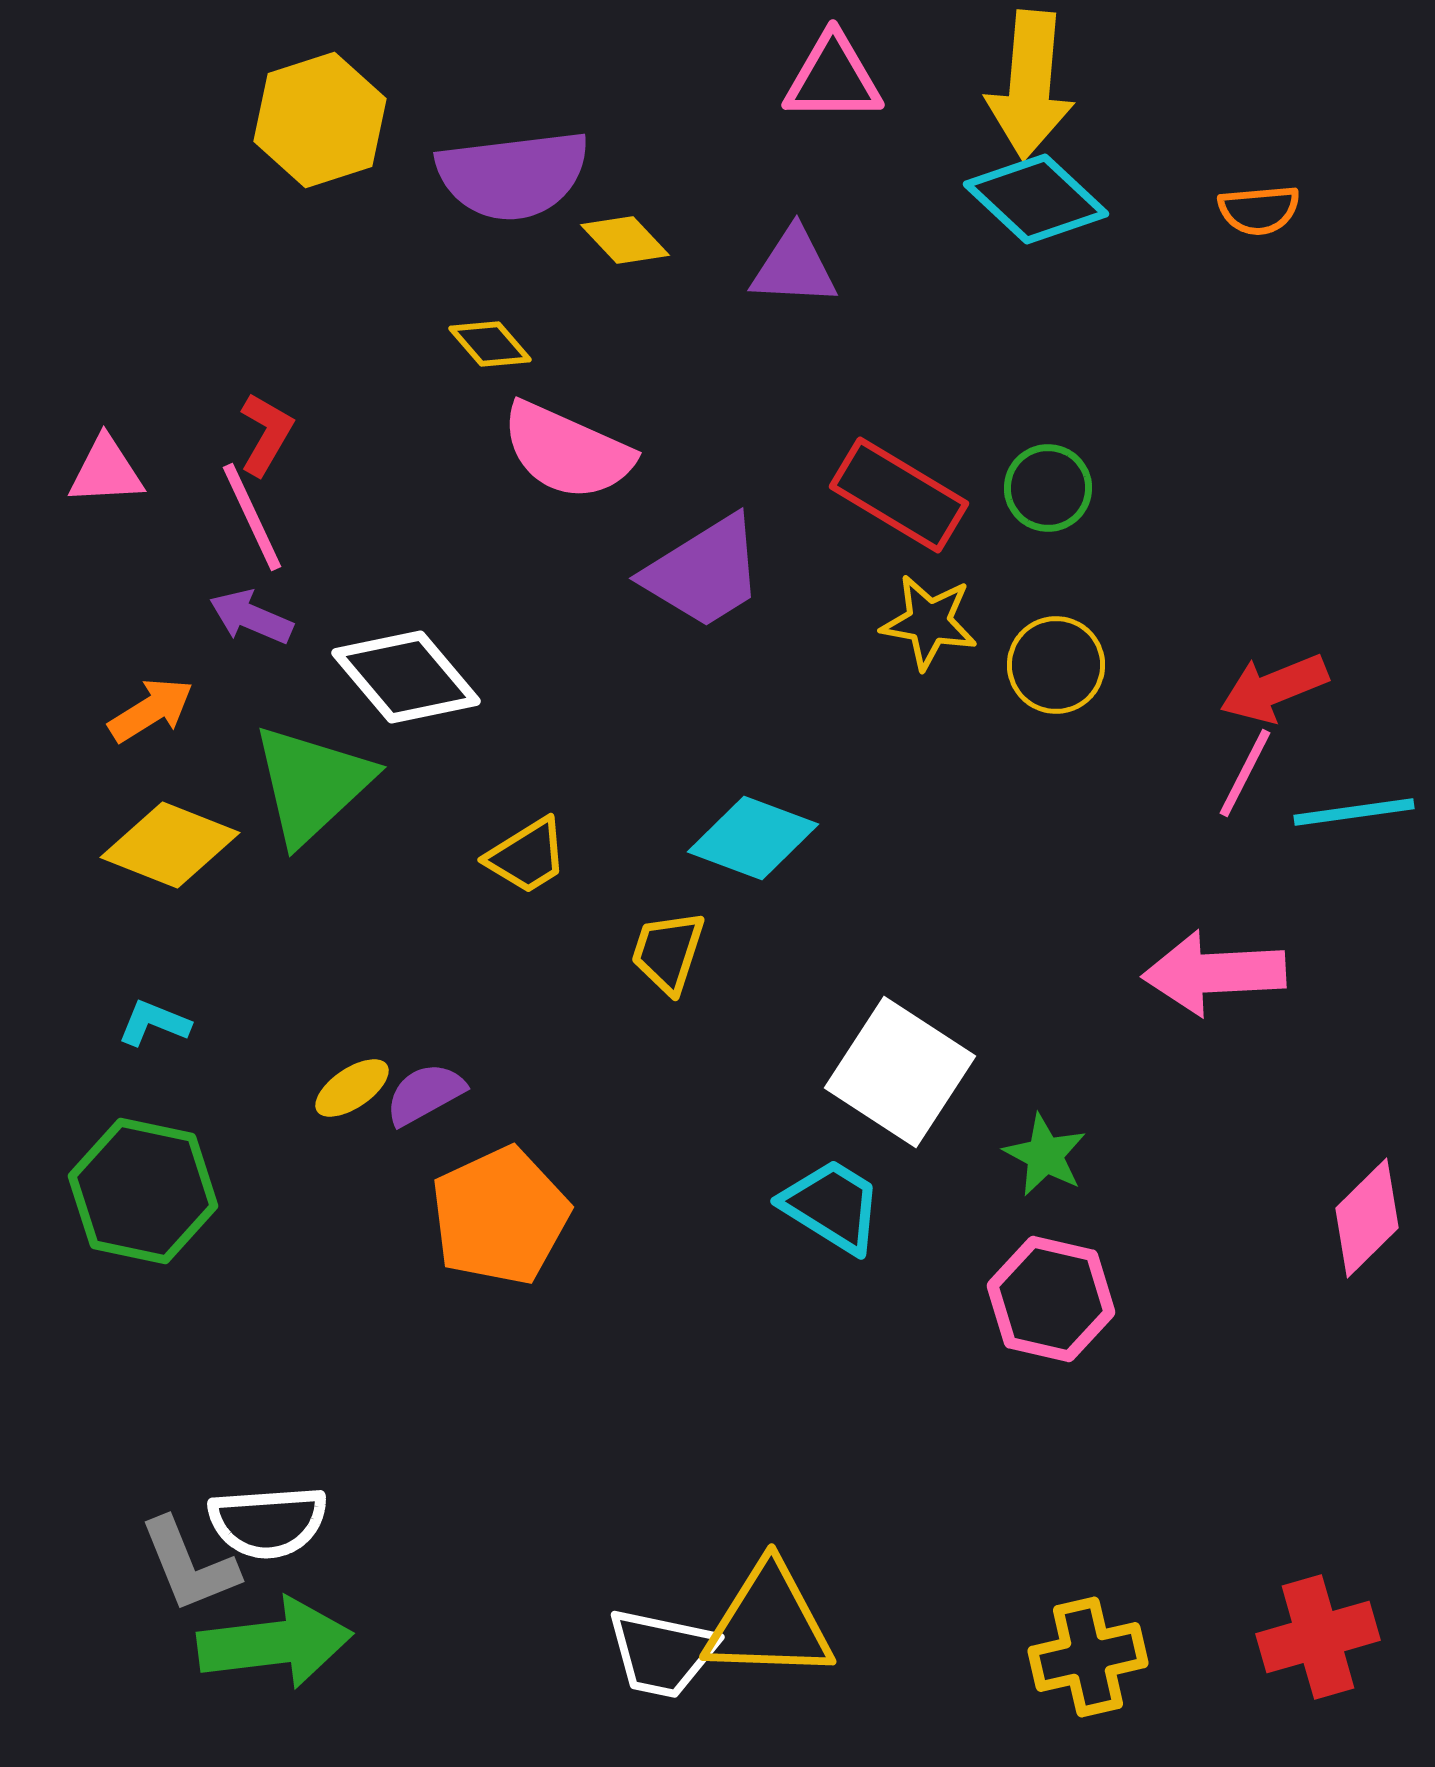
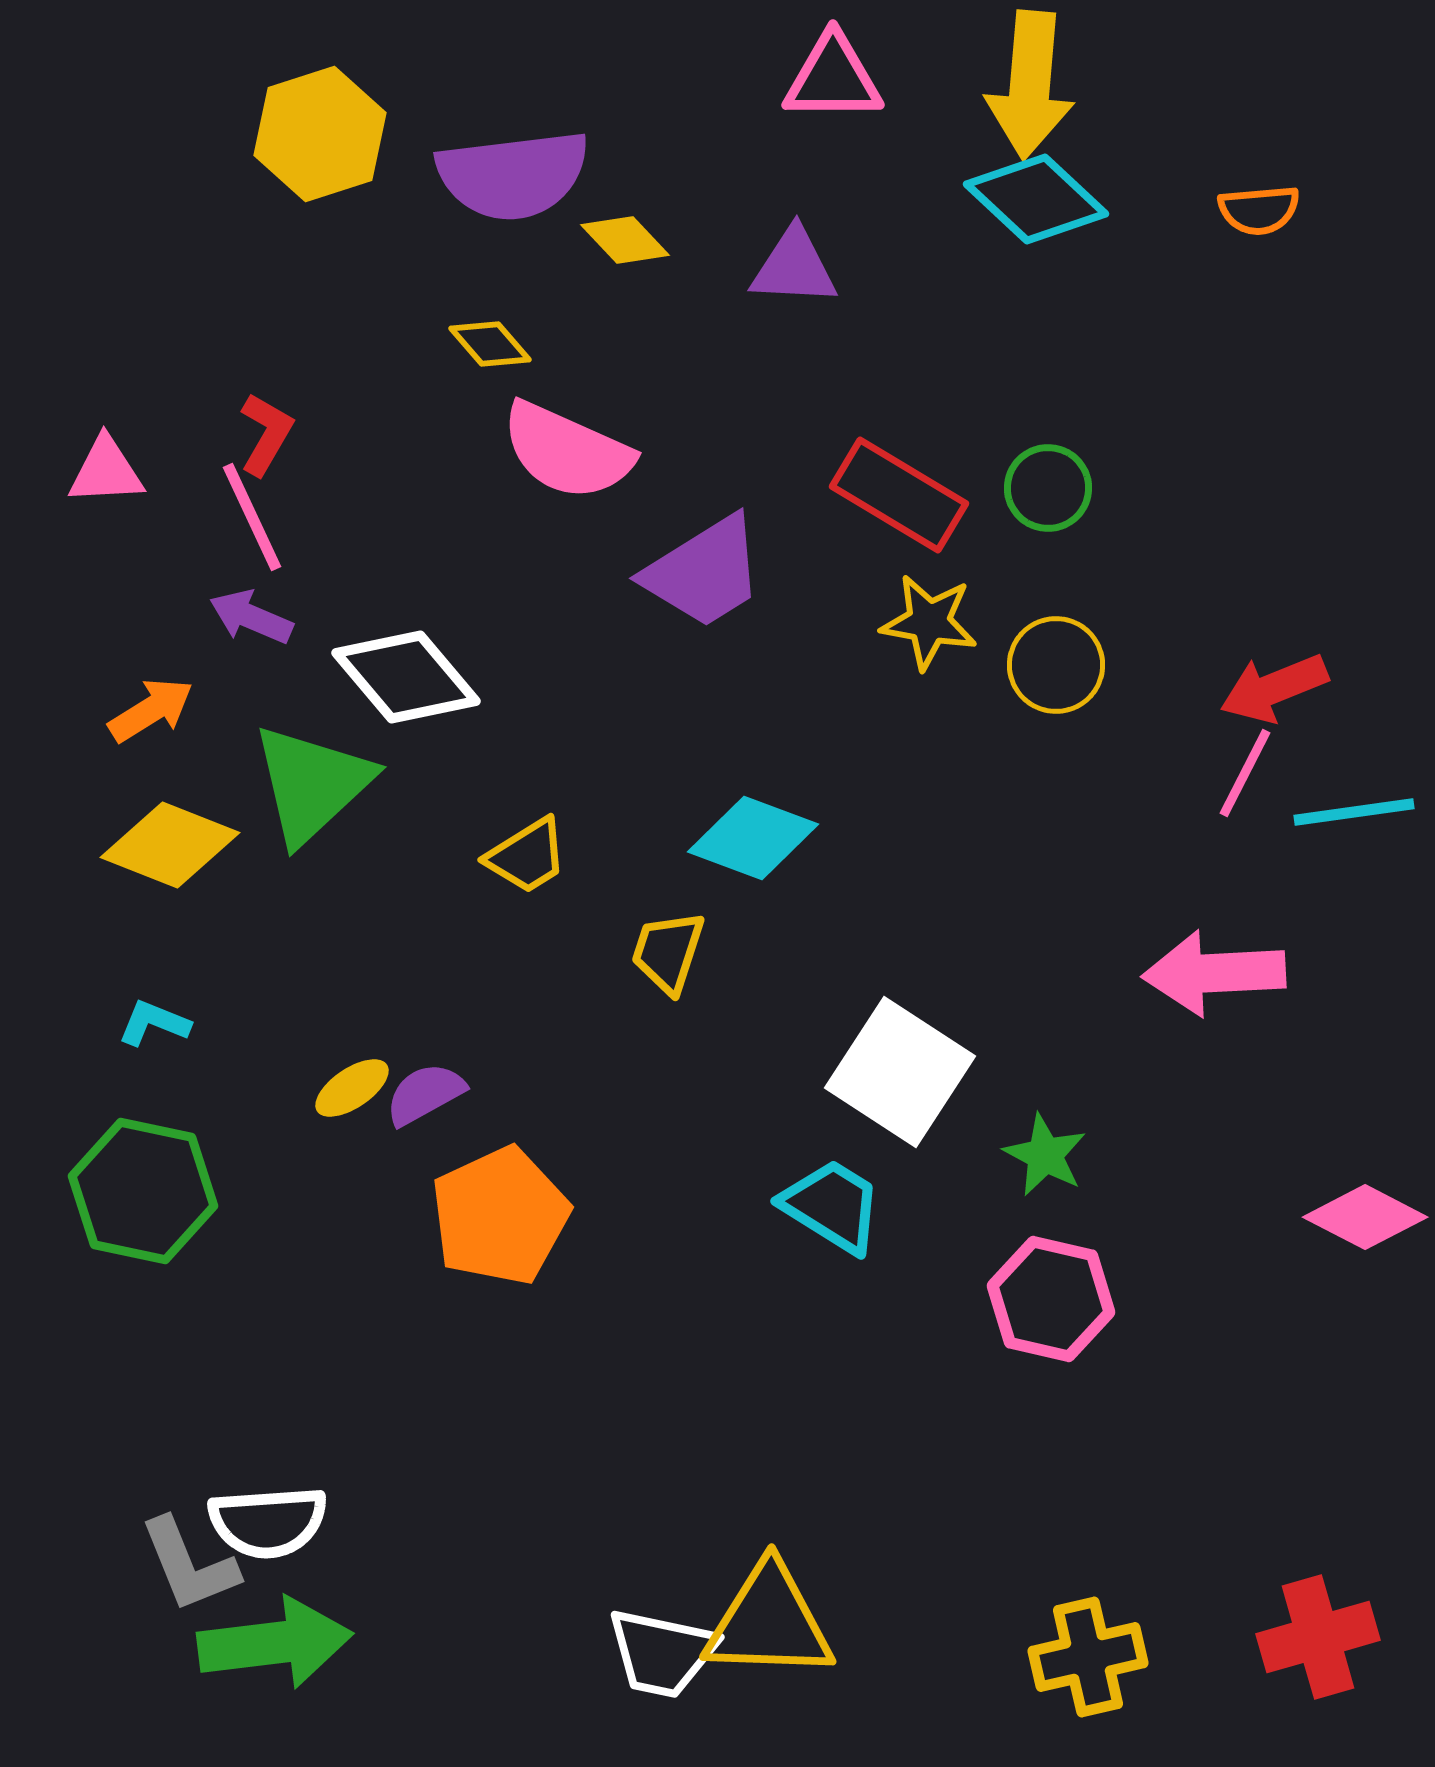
yellow hexagon at (320, 120): moved 14 px down
pink diamond at (1367, 1218): moved 2 px left, 1 px up; rotated 72 degrees clockwise
